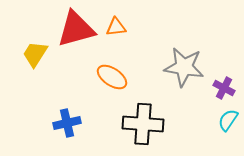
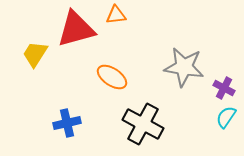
orange triangle: moved 12 px up
cyan semicircle: moved 2 px left, 3 px up
black cross: rotated 24 degrees clockwise
